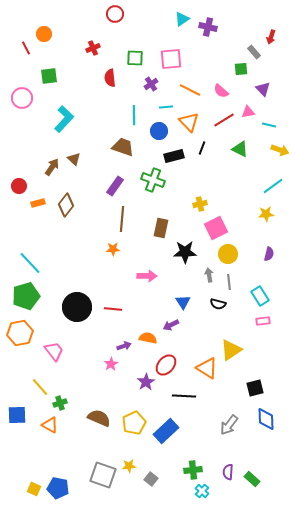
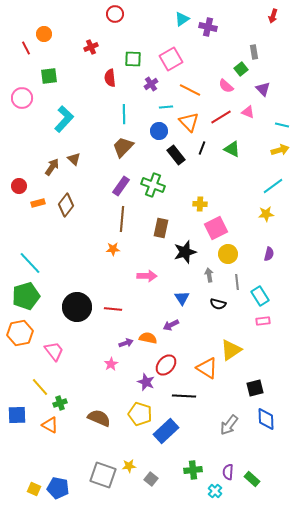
red arrow at (271, 37): moved 2 px right, 21 px up
red cross at (93, 48): moved 2 px left, 1 px up
gray rectangle at (254, 52): rotated 32 degrees clockwise
green square at (135, 58): moved 2 px left, 1 px down
pink square at (171, 59): rotated 25 degrees counterclockwise
green square at (241, 69): rotated 32 degrees counterclockwise
pink semicircle at (221, 91): moved 5 px right, 5 px up
pink triangle at (248, 112): rotated 32 degrees clockwise
cyan line at (134, 115): moved 10 px left, 1 px up
red line at (224, 120): moved 3 px left, 3 px up
cyan line at (269, 125): moved 13 px right
brown trapezoid at (123, 147): rotated 65 degrees counterclockwise
green triangle at (240, 149): moved 8 px left
yellow arrow at (280, 150): rotated 36 degrees counterclockwise
black rectangle at (174, 156): moved 2 px right, 1 px up; rotated 66 degrees clockwise
green cross at (153, 180): moved 5 px down
purple rectangle at (115, 186): moved 6 px right
yellow cross at (200, 204): rotated 16 degrees clockwise
black star at (185, 252): rotated 15 degrees counterclockwise
gray line at (229, 282): moved 8 px right
blue triangle at (183, 302): moved 1 px left, 4 px up
purple arrow at (124, 346): moved 2 px right, 3 px up
purple star at (146, 382): rotated 18 degrees counterclockwise
yellow pentagon at (134, 423): moved 6 px right, 9 px up; rotated 30 degrees counterclockwise
cyan cross at (202, 491): moved 13 px right
